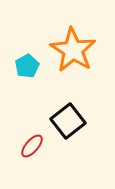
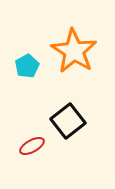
orange star: moved 1 px right, 1 px down
red ellipse: rotated 20 degrees clockwise
